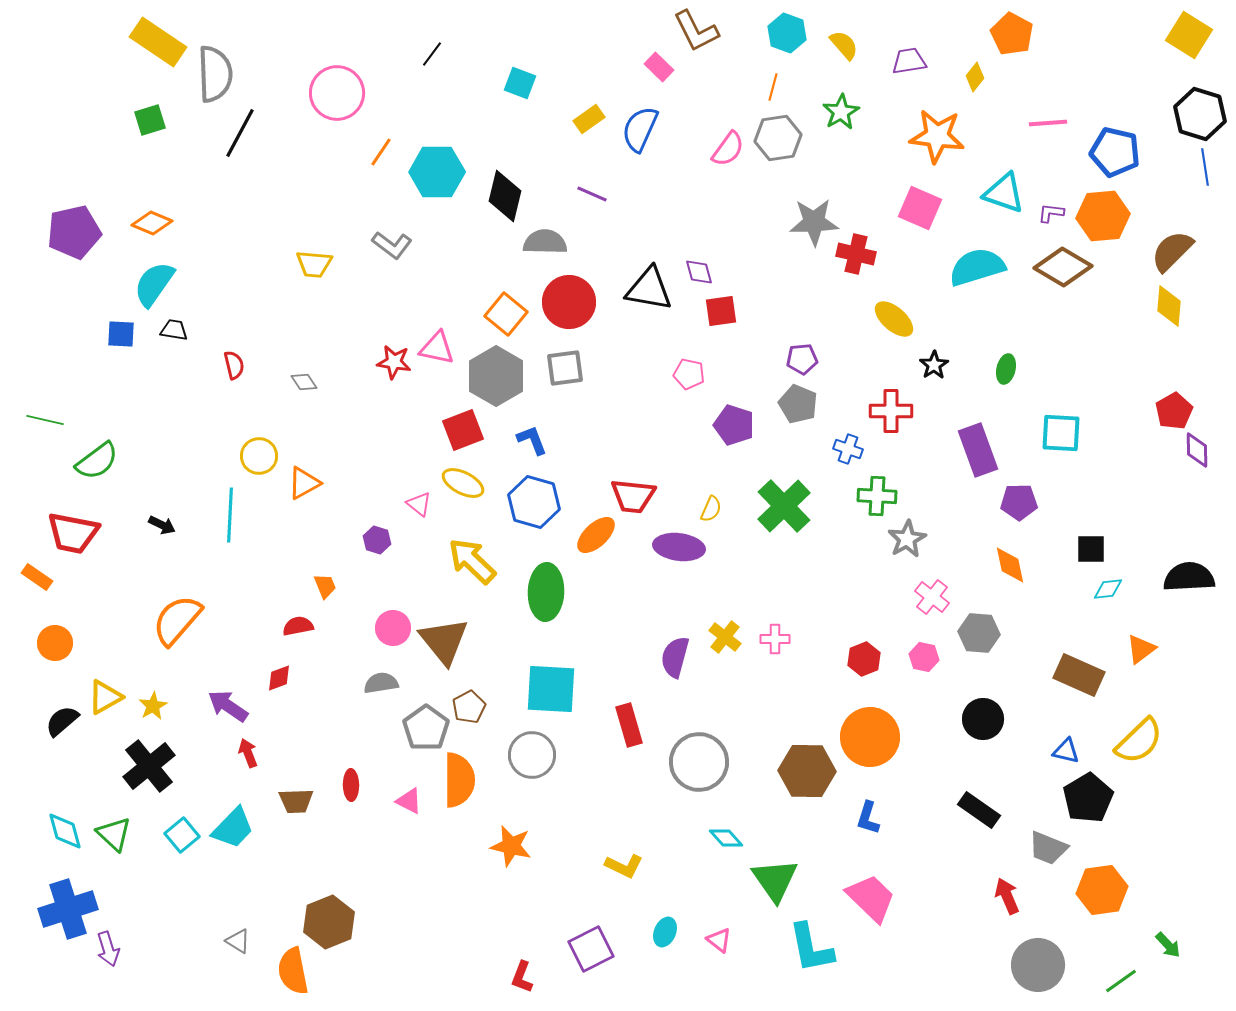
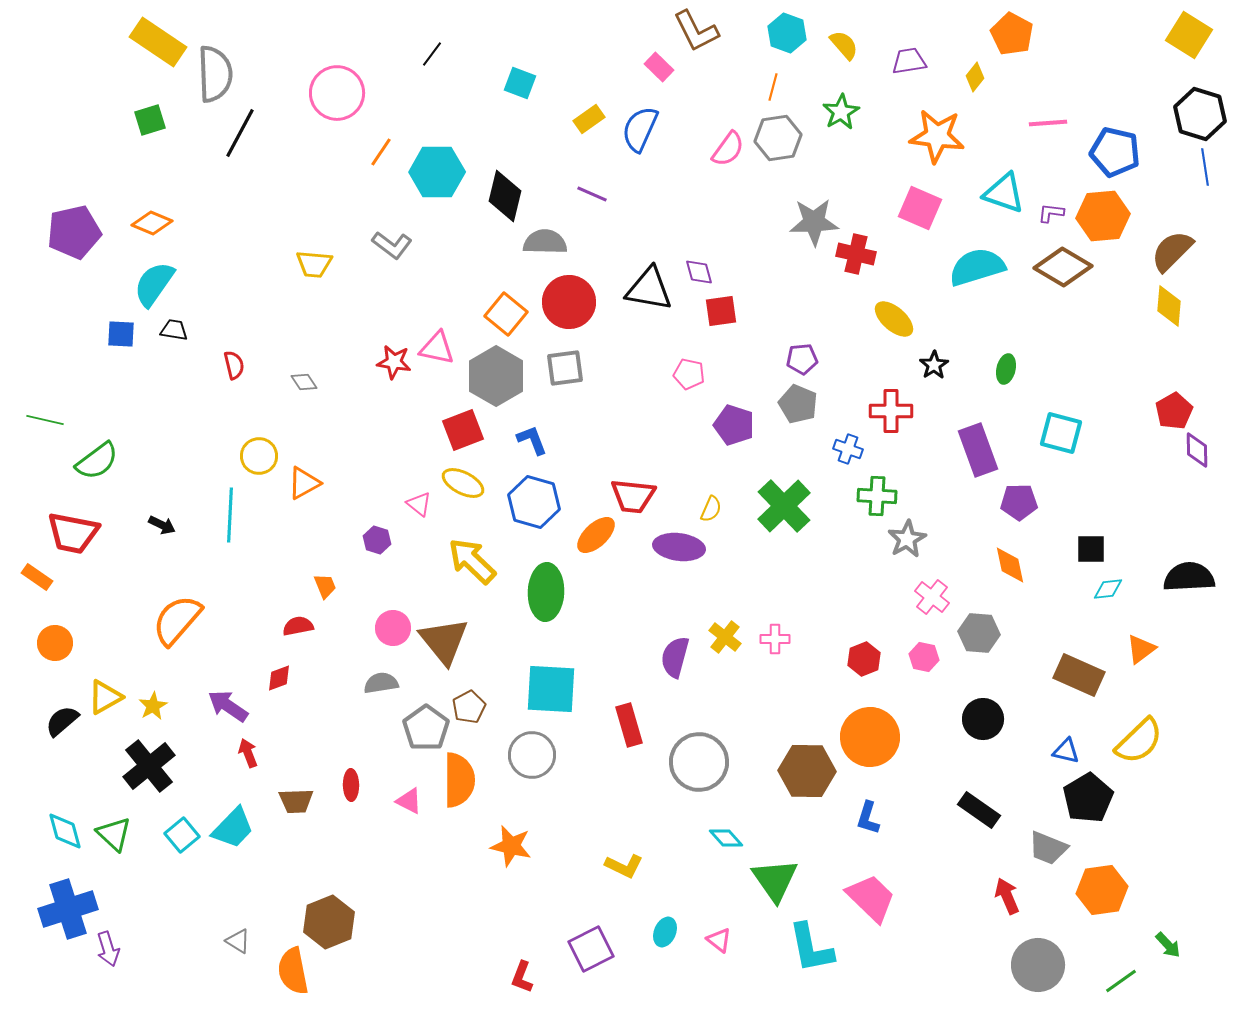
cyan square at (1061, 433): rotated 12 degrees clockwise
